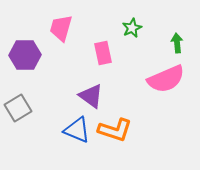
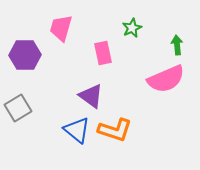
green arrow: moved 2 px down
blue triangle: rotated 16 degrees clockwise
